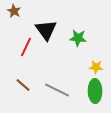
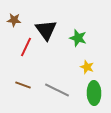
brown star: moved 9 px down; rotated 24 degrees counterclockwise
green star: rotated 12 degrees clockwise
yellow star: moved 9 px left; rotated 16 degrees clockwise
brown line: rotated 21 degrees counterclockwise
green ellipse: moved 1 px left, 2 px down
